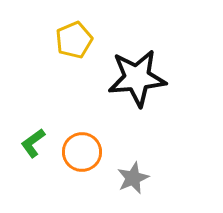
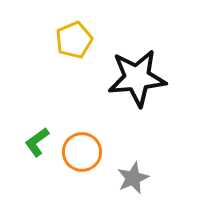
green L-shape: moved 4 px right, 1 px up
